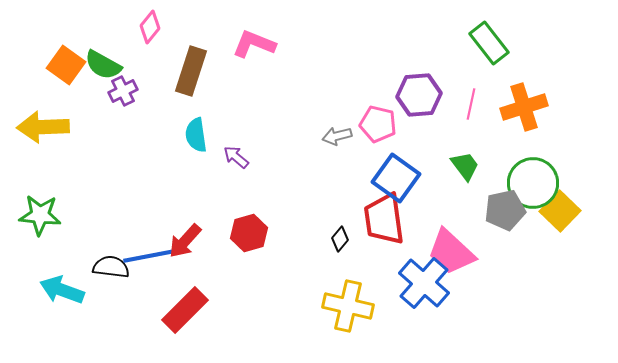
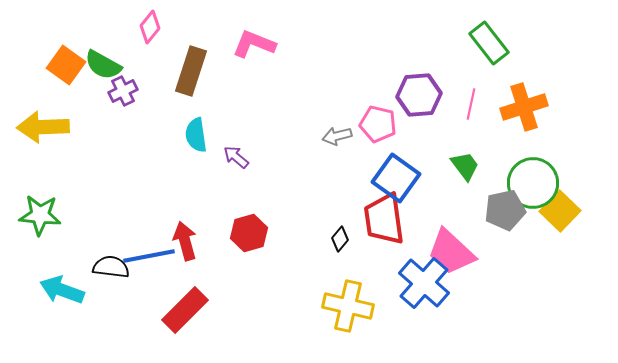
red arrow: rotated 123 degrees clockwise
